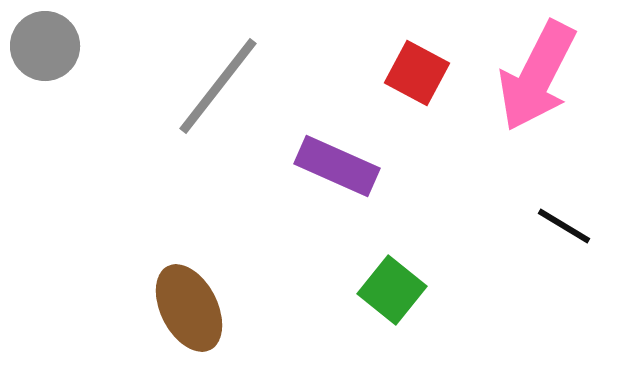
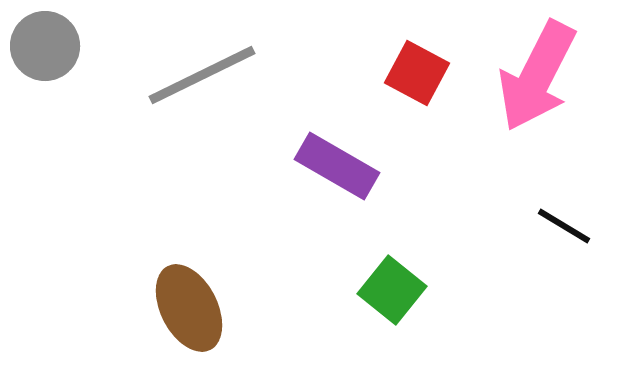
gray line: moved 16 px left, 11 px up; rotated 26 degrees clockwise
purple rectangle: rotated 6 degrees clockwise
